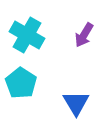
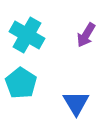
purple arrow: moved 2 px right
